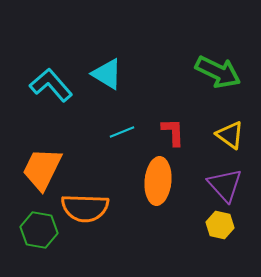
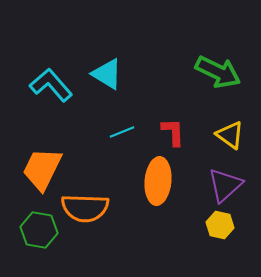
purple triangle: rotated 30 degrees clockwise
